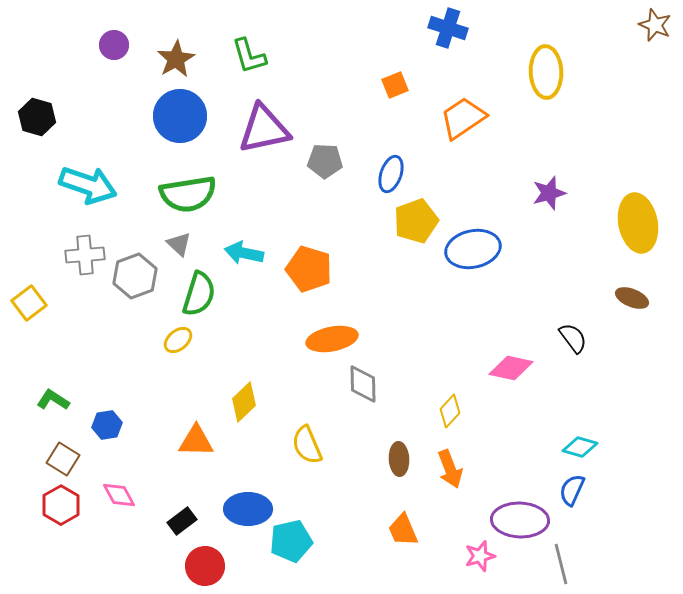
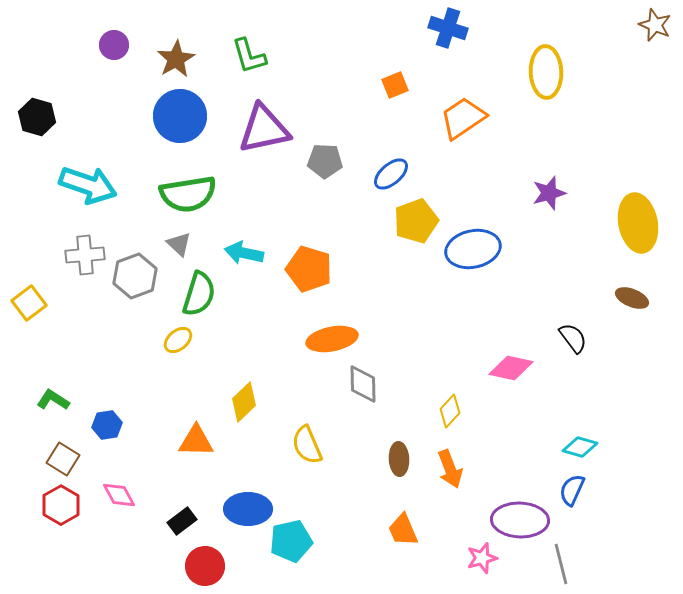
blue ellipse at (391, 174): rotated 30 degrees clockwise
pink star at (480, 556): moved 2 px right, 2 px down
